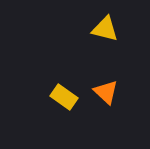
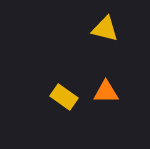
orange triangle: rotated 44 degrees counterclockwise
